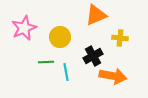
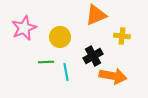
yellow cross: moved 2 px right, 2 px up
